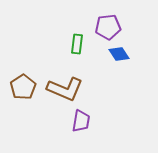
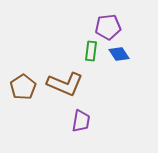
green rectangle: moved 14 px right, 7 px down
brown L-shape: moved 5 px up
